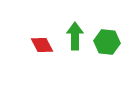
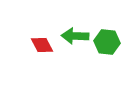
green arrow: rotated 88 degrees counterclockwise
